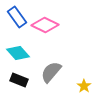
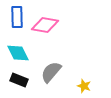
blue rectangle: rotated 35 degrees clockwise
pink diamond: rotated 16 degrees counterclockwise
cyan diamond: rotated 15 degrees clockwise
yellow star: rotated 16 degrees counterclockwise
